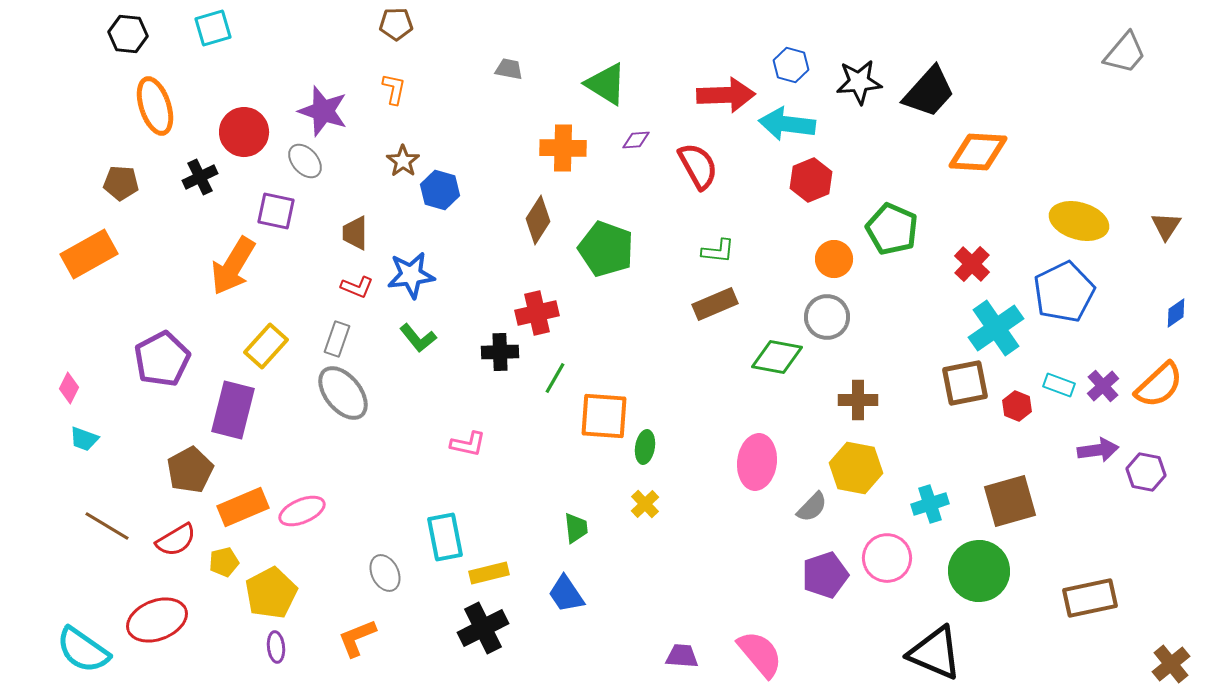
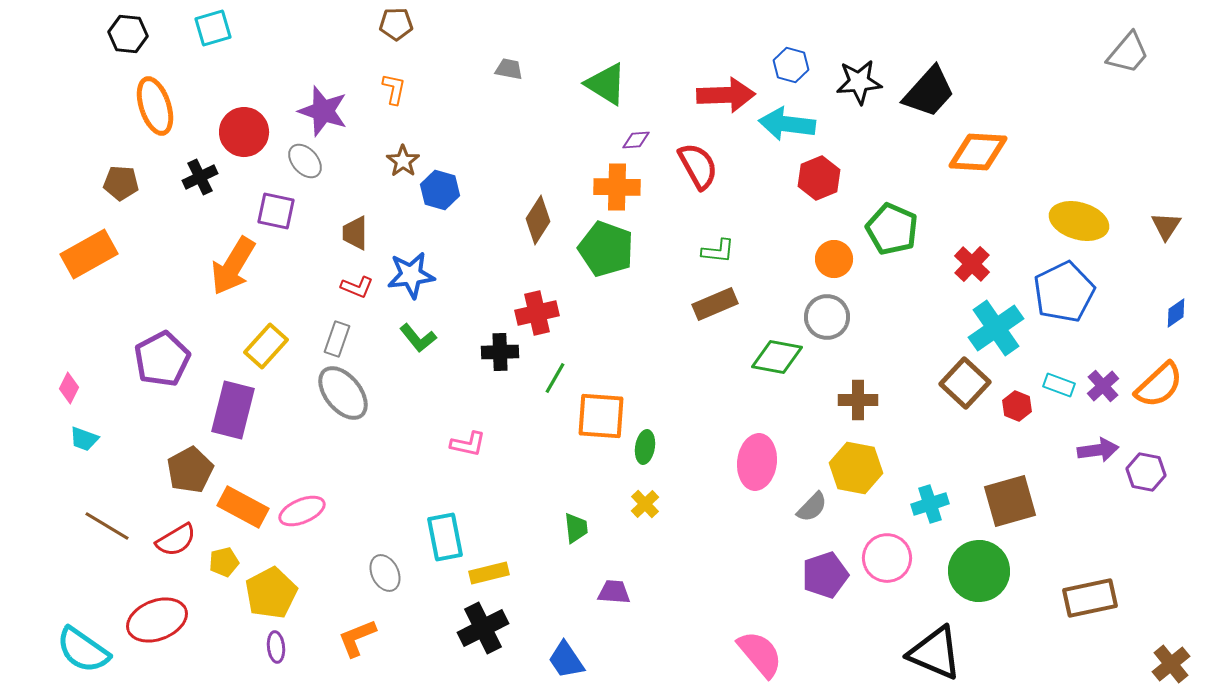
gray trapezoid at (1125, 53): moved 3 px right
orange cross at (563, 148): moved 54 px right, 39 px down
red hexagon at (811, 180): moved 8 px right, 2 px up
brown square at (965, 383): rotated 36 degrees counterclockwise
orange square at (604, 416): moved 3 px left
orange rectangle at (243, 507): rotated 51 degrees clockwise
blue trapezoid at (566, 594): moved 66 px down
purple trapezoid at (682, 656): moved 68 px left, 64 px up
